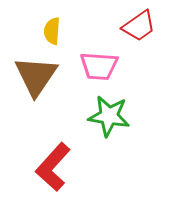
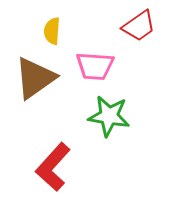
pink trapezoid: moved 4 px left
brown triangle: moved 1 px left, 2 px down; rotated 21 degrees clockwise
